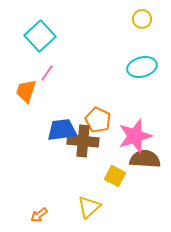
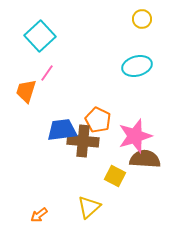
cyan ellipse: moved 5 px left, 1 px up
